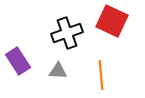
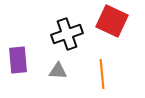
black cross: moved 1 px down
purple rectangle: moved 1 px up; rotated 28 degrees clockwise
orange line: moved 1 px right, 1 px up
